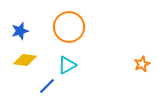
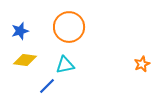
cyan triangle: moved 2 px left; rotated 18 degrees clockwise
